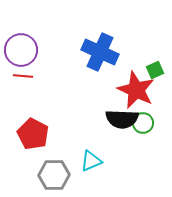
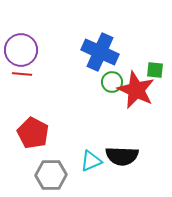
green square: rotated 30 degrees clockwise
red line: moved 1 px left, 2 px up
black semicircle: moved 37 px down
green circle: moved 31 px left, 41 px up
red pentagon: moved 1 px up
gray hexagon: moved 3 px left
